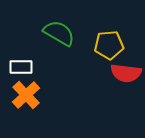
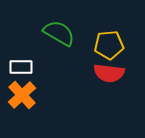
red semicircle: moved 17 px left
orange cross: moved 4 px left
